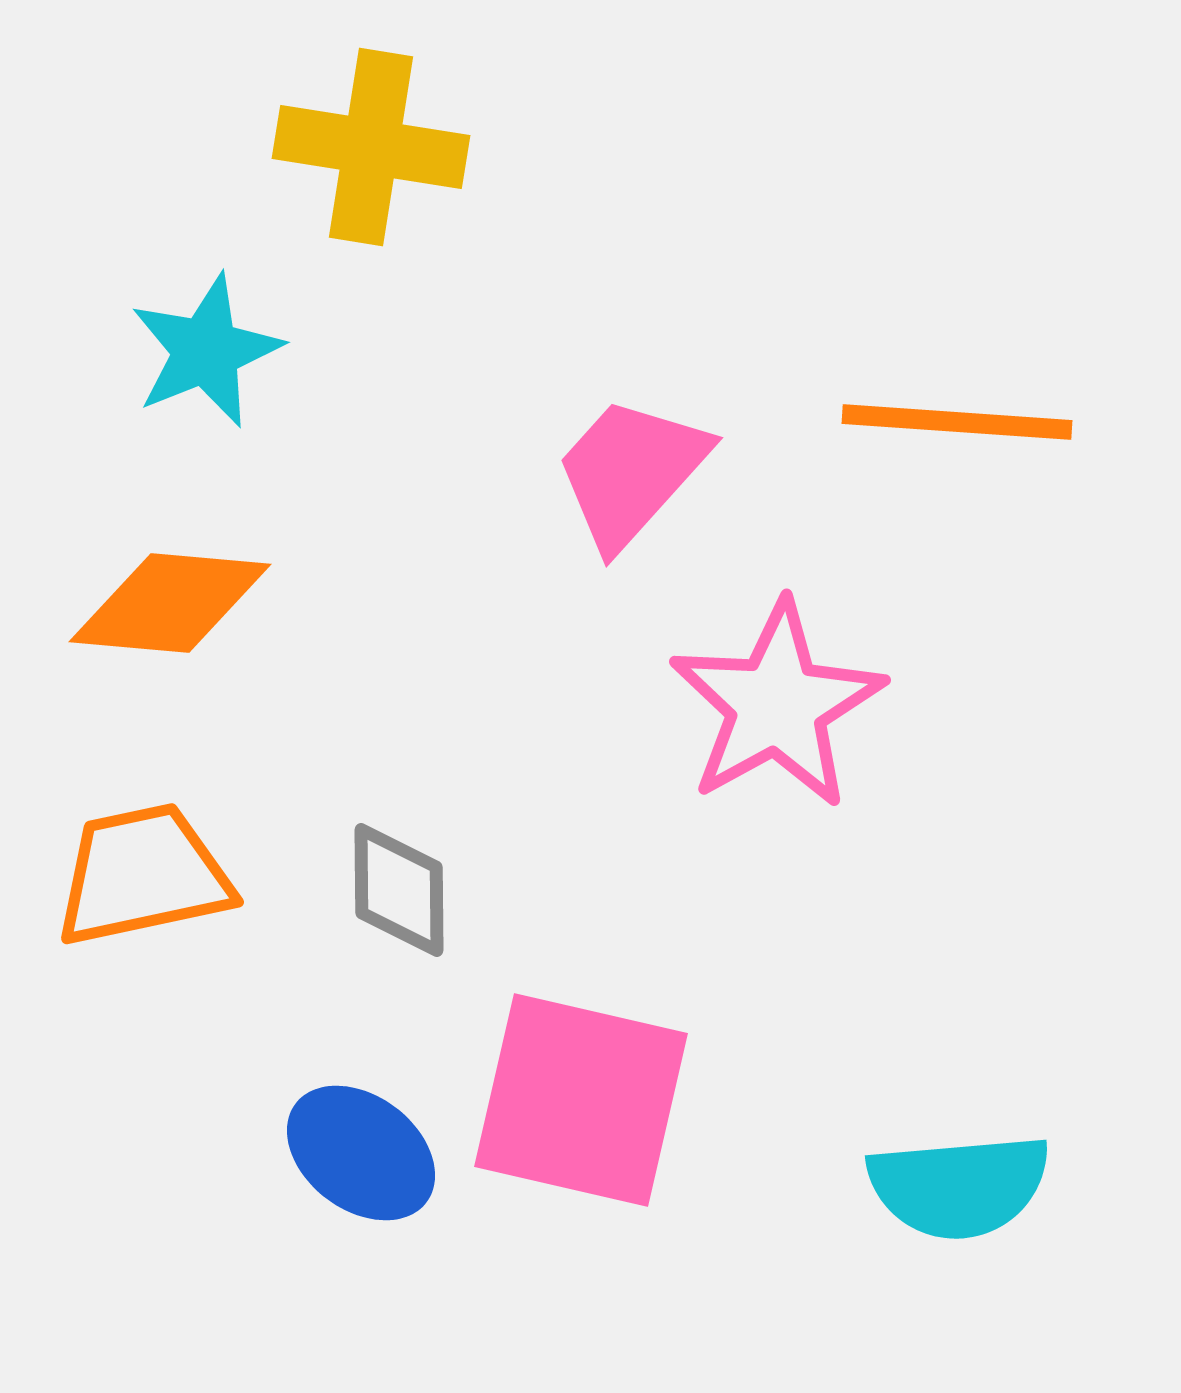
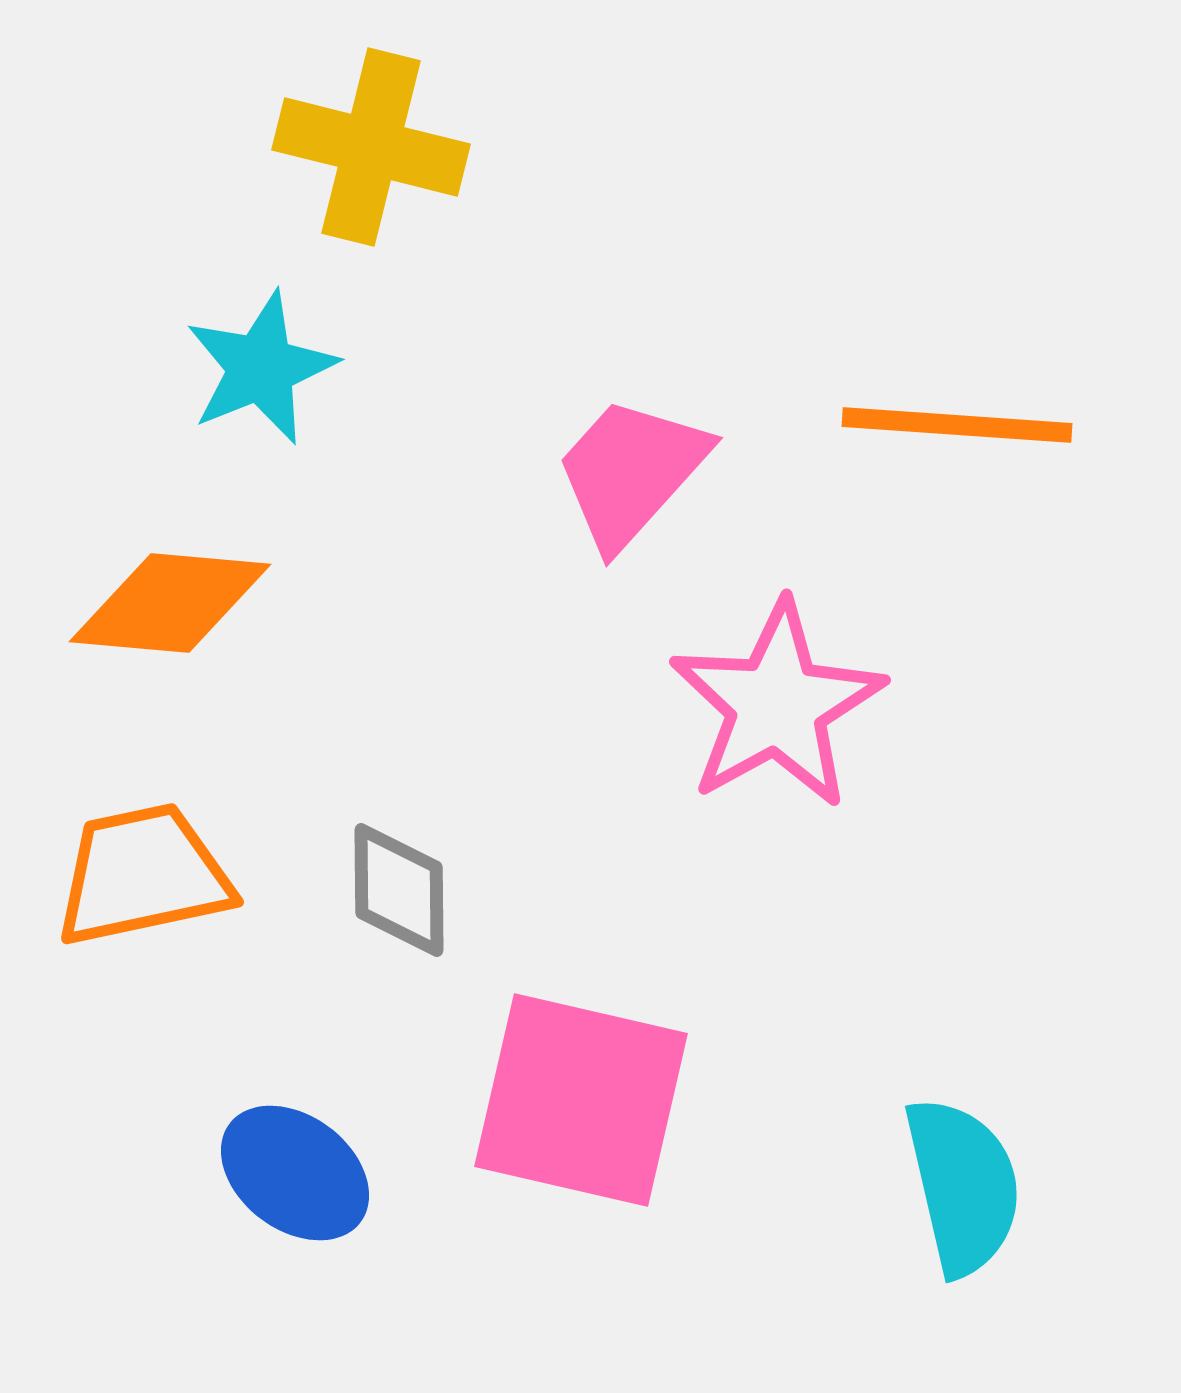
yellow cross: rotated 5 degrees clockwise
cyan star: moved 55 px right, 17 px down
orange line: moved 3 px down
blue ellipse: moved 66 px left, 20 px down
cyan semicircle: moved 4 px right; rotated 98 degrees counterclockwise
